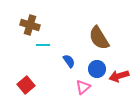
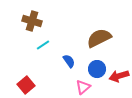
brown cross: moved 2 px right, 4 px up
brown semicircle: rotated 95 degrees clockwise
cyan line: rotated 32 degrees counterclockwise
